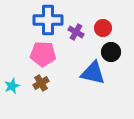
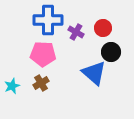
blue triangle: moved 1 px right; rotated 28 degrees clockwise
